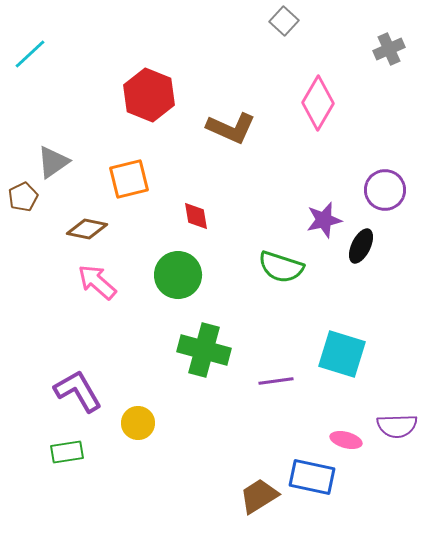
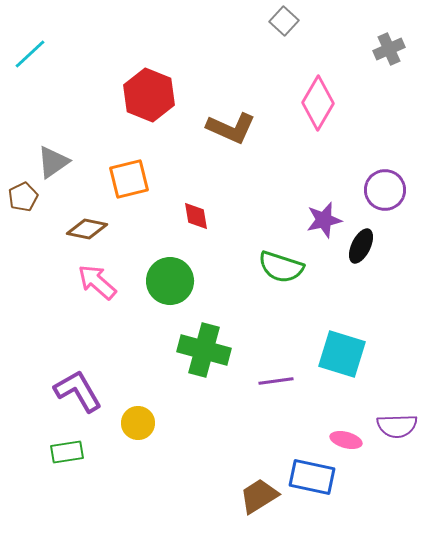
green circle: moved 8 px left, 6 px down
